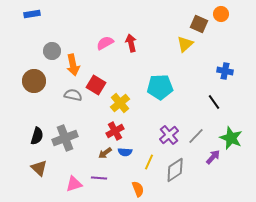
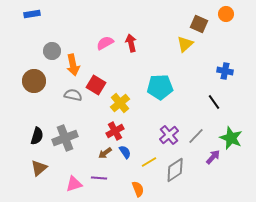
orange circle: moved 5 px right
blue semicircle: rotated 128 degrees counterclockwise
yellow line: rotated 35 degrees clockwise
brown triangle: rotated 36 degrees clockwise
